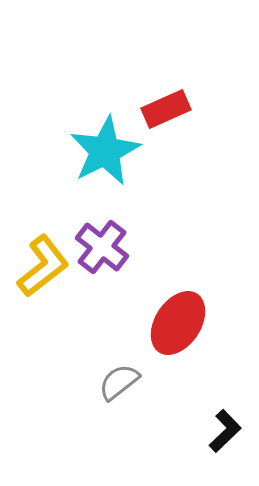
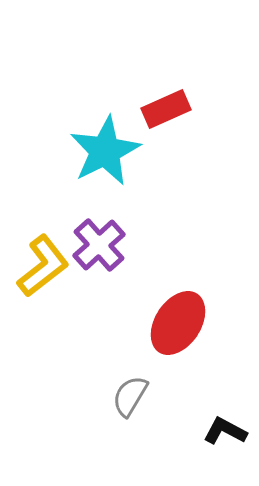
purple cross: moved 3 px left, 2 px up; rotated 10 degrees clockwise
gray semicircle: moved 11 px right, 14 px down; rotated 21 degrees counterclockwise
black L-shape: rotated 108 degrees counterclockwise
